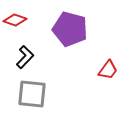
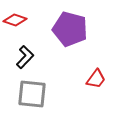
red trapezoid: moved 12 px left, 9 px down
